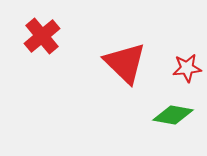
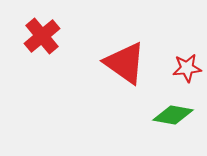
red triangle: rotated 9 degrees counterclockwise
